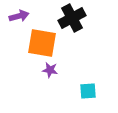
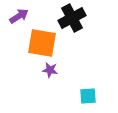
purple arrow: rotated 18 degrees counterclockwise
cyan square: moved 5 px down
